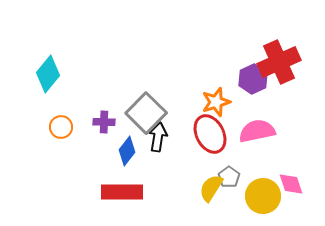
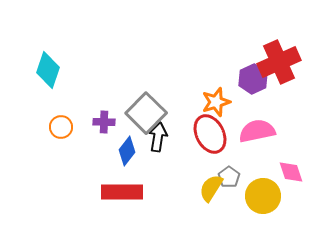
cyan diamond: moved 4 px up; rotated 21 degrees counterclockwise
pink diamond: moved 12 px up
